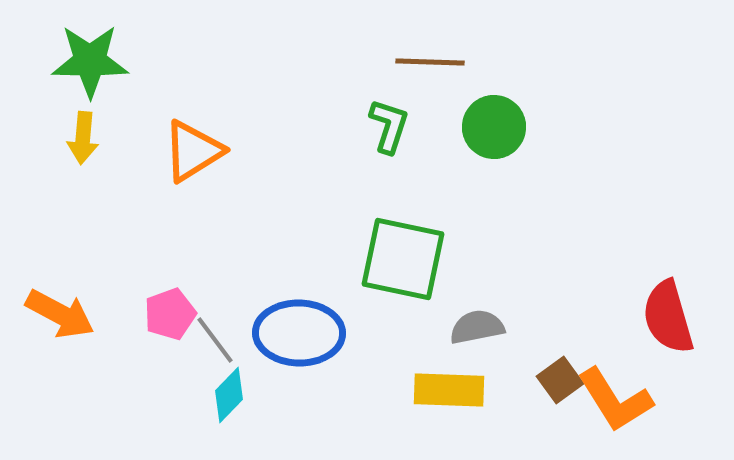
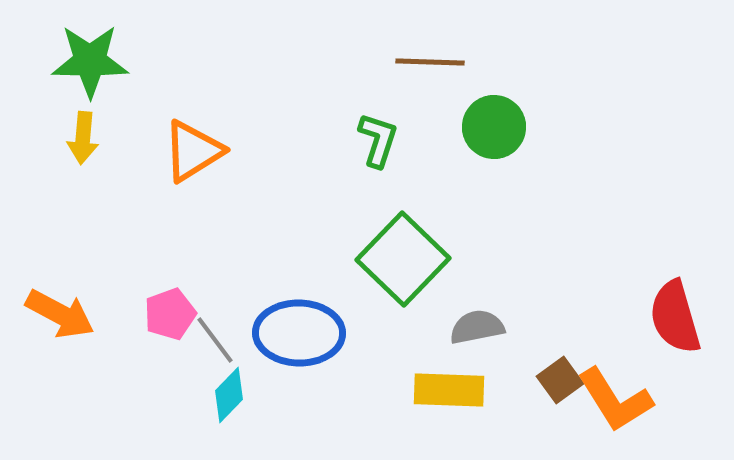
green L-shape: moved 11 px left, 14 px down
green square: rotated 32 degrees clockwise
red semicircle: moved 7 px right
